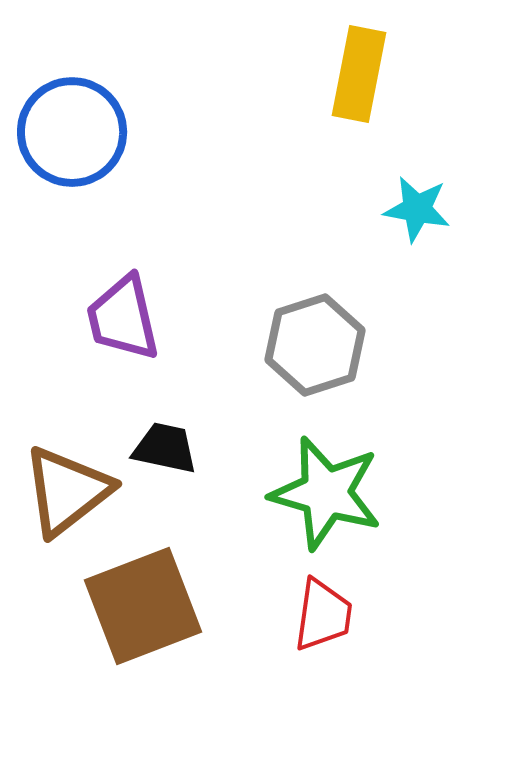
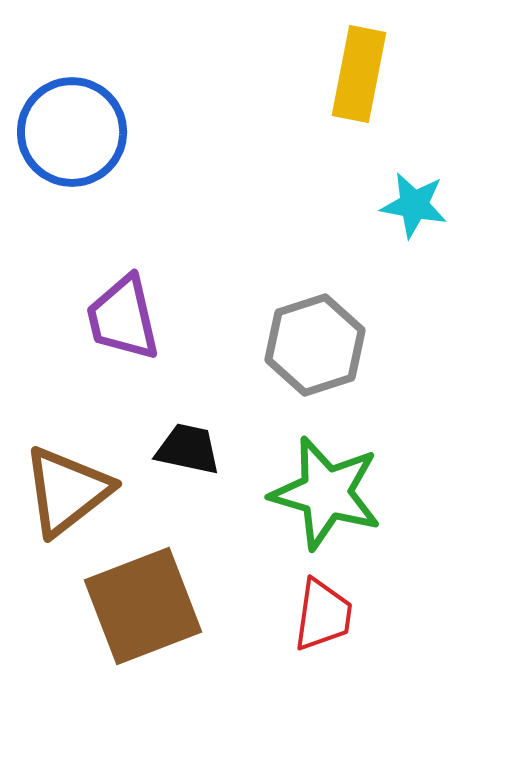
cyan star: moved 3 px left, 4 px up
black trapezoid: moved 23 px right, 1 px down
